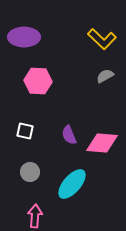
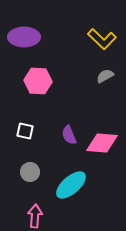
cyan ellipse: moved 1 px left, 1 px down; rotated 8 degrees clockwise
